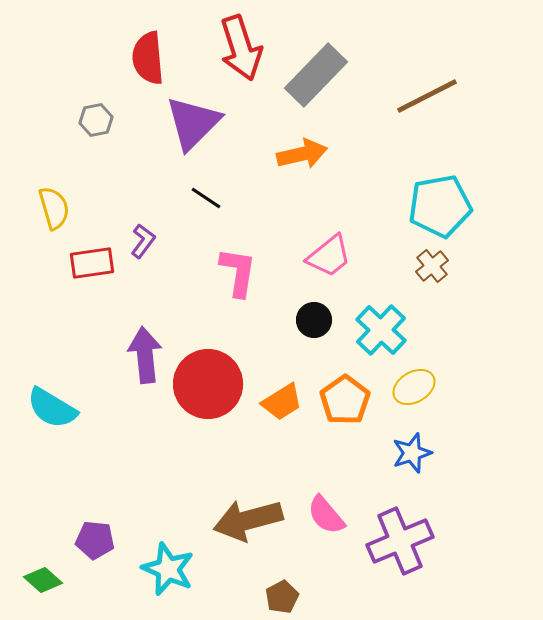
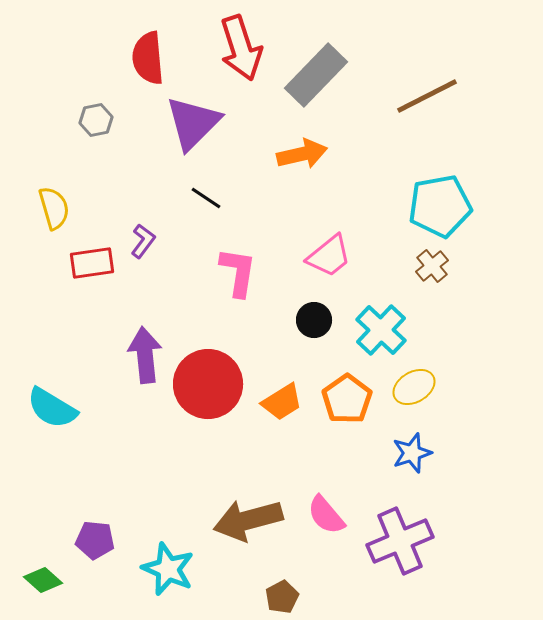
orange pentagon: moved 2 px right, 1 px up
